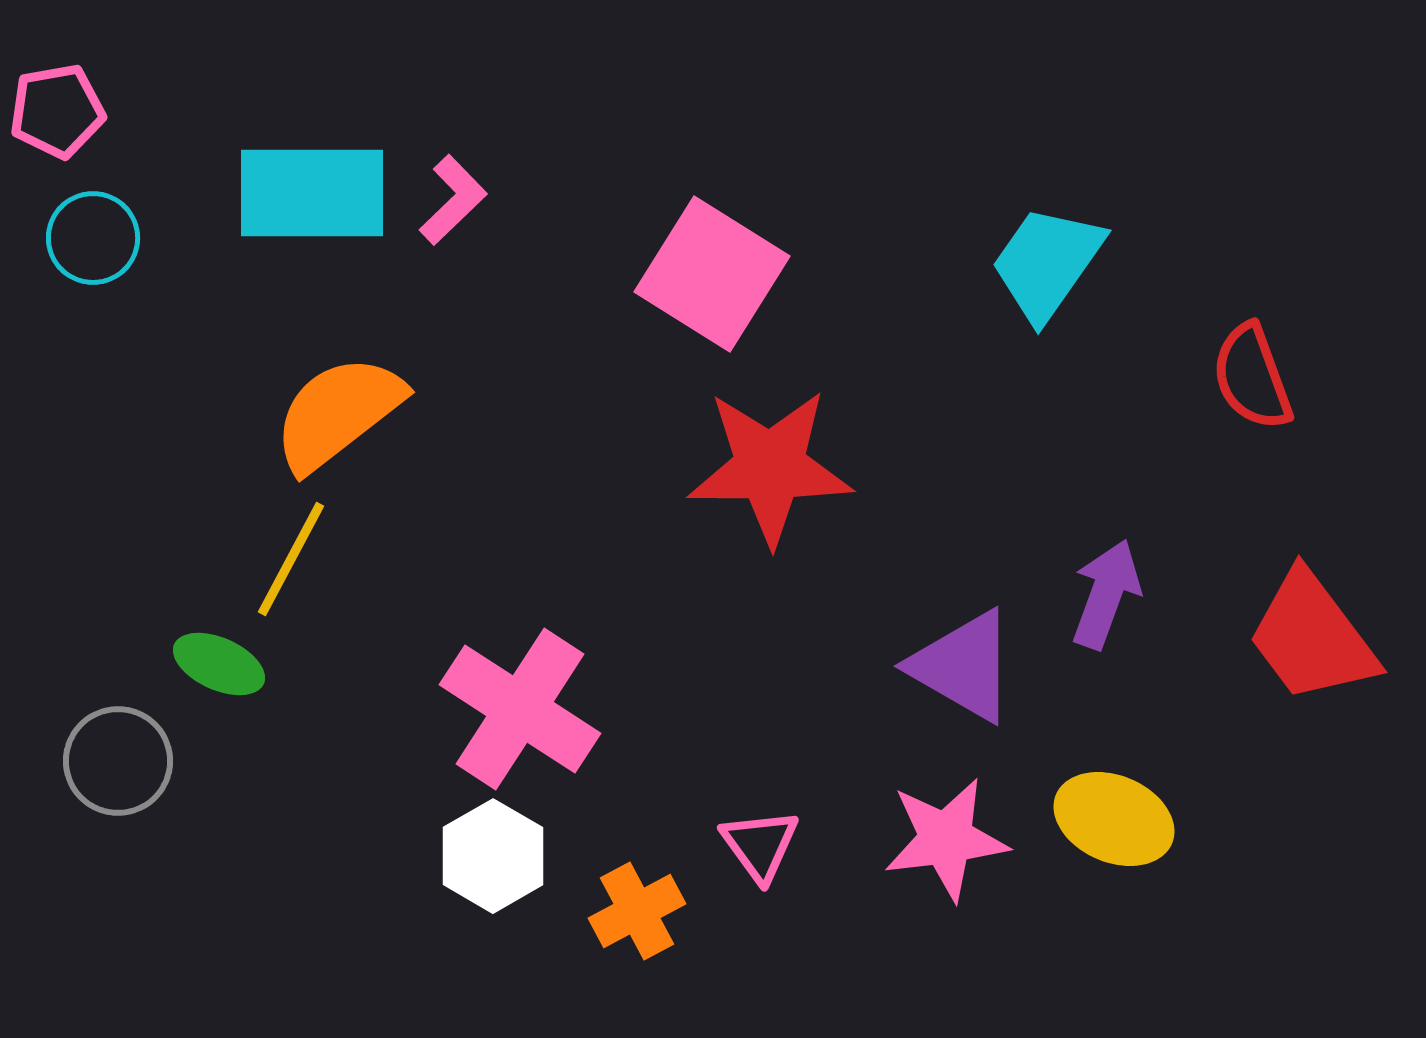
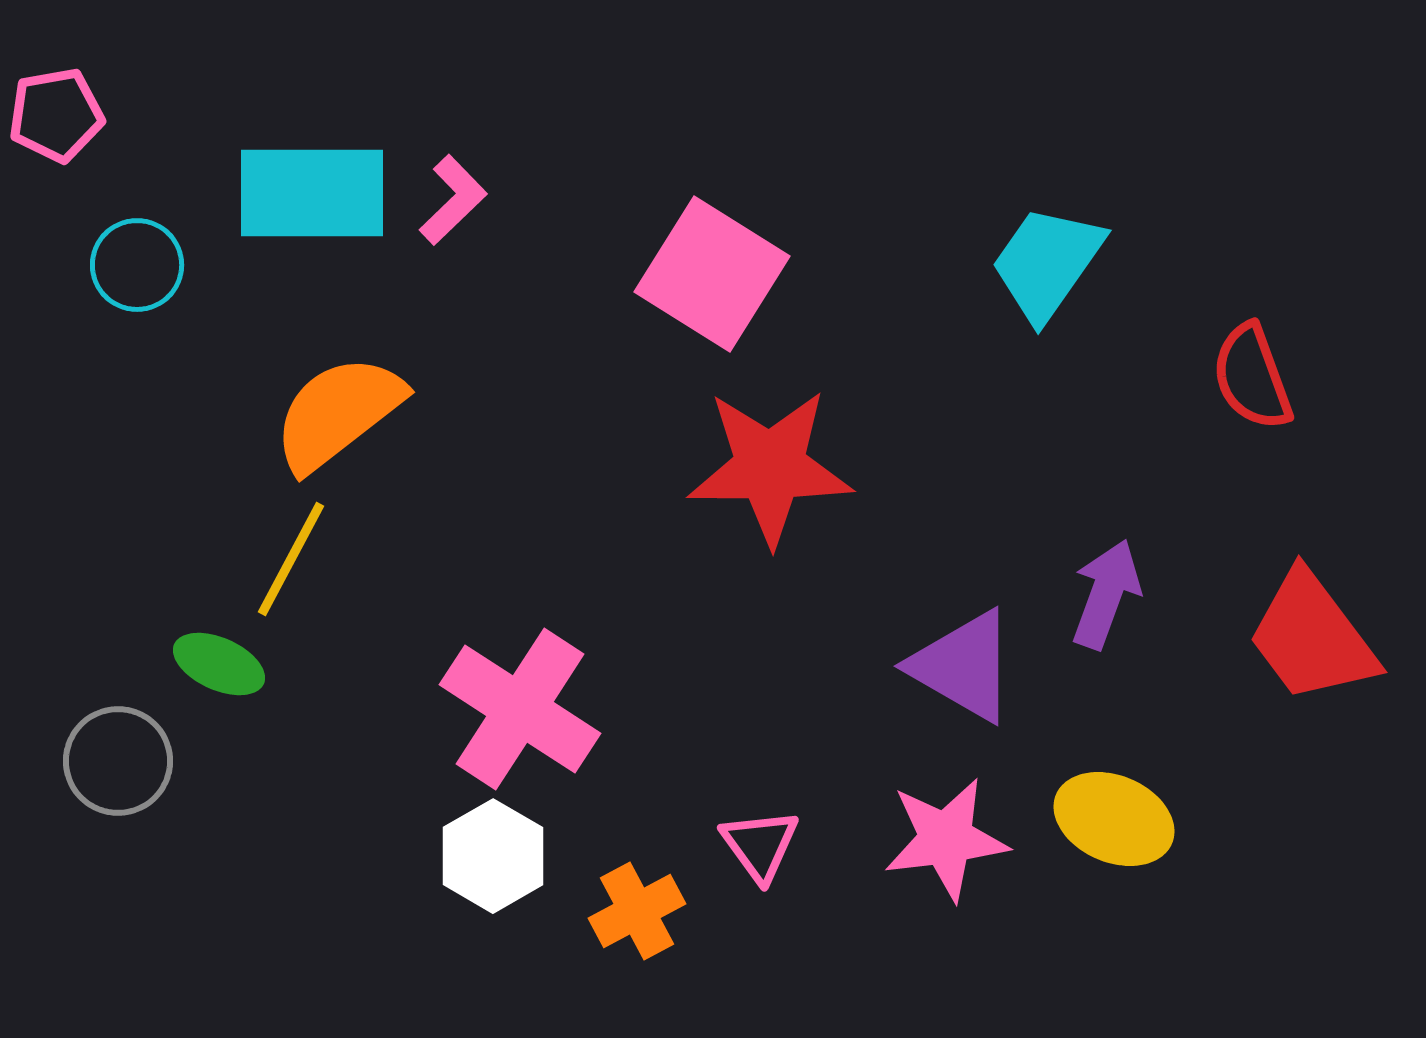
pink pentagon: moved 1 px left, 4 px down
cyan circle: moved 44 px right, 27 px down
